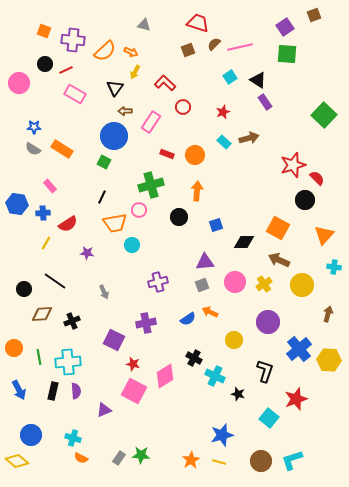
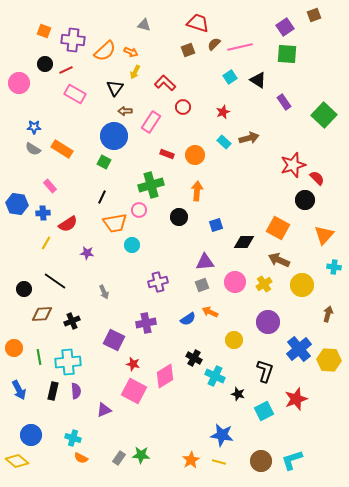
purple rectangle at (265, 102): moved 19 px right
cyan square at (269, 418): moved 5 px left, 7 px up; rotated 24 degrees clockwise
blue star at (222, 435): rotated 25 degrees clockwise
